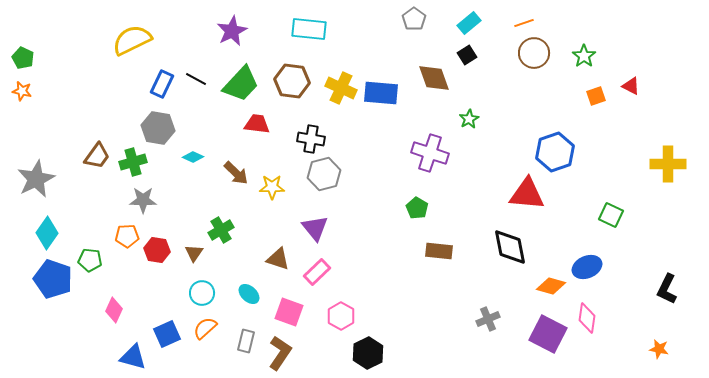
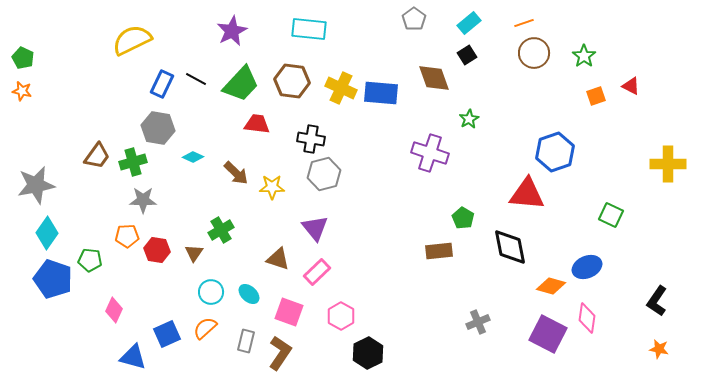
gray star at (36, 179): moved 6 px down; rotated 15 degrees clockwise
green pentagon at (417, 208): moved 46 px right, 10 px down
brown rectangle at (439, 251): rotated 12 degrees counterclockwise
black L-shape at (667, 289): moved 10 px left, 12 px down; rotated 8 degrees clockwise
cyan circle at (202, 293): moved 9 px right, 1 px up
gray cross at (488, 319): moved 10 px left, 3 px down
